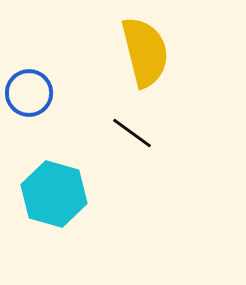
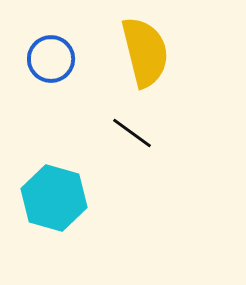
blue circle: moved 22 px right, 34 px up
cyan hexagon: moved 4 px down
